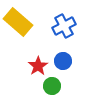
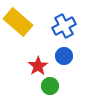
blue circle: moved 1 px right, 5 px up
green circle: moved 2 px left
